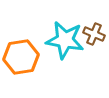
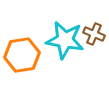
orange hexagon: moved 1 px right, 2 px up
